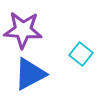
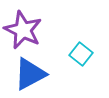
purple star: rotated 21 degrees clockwise
